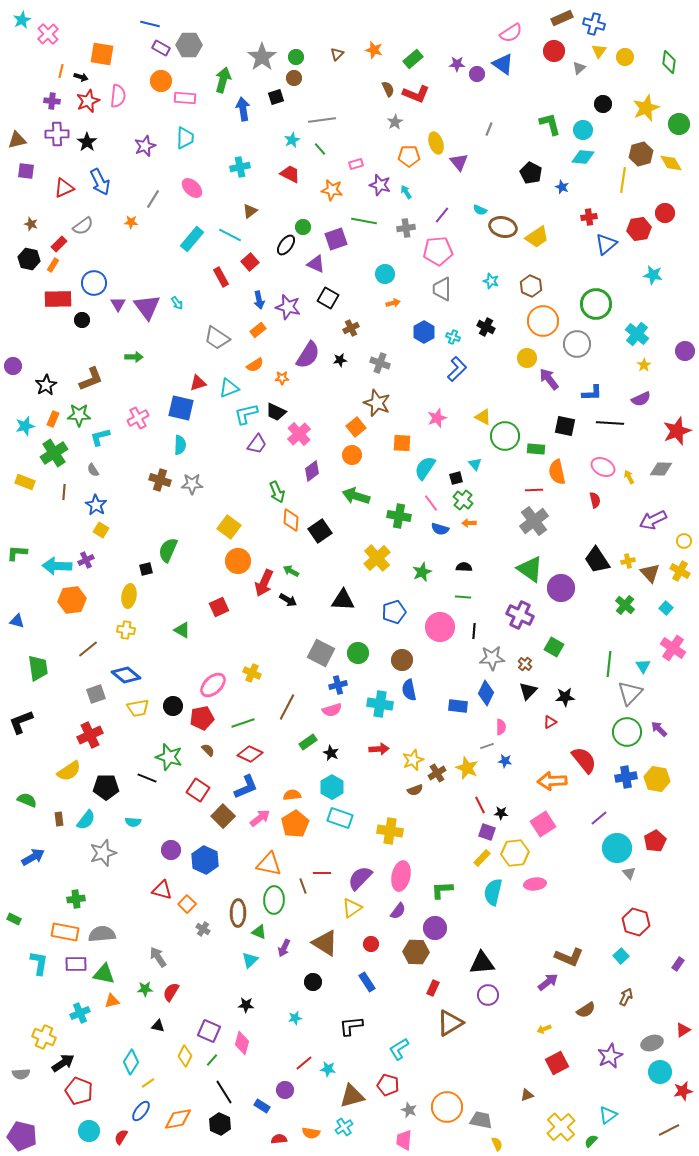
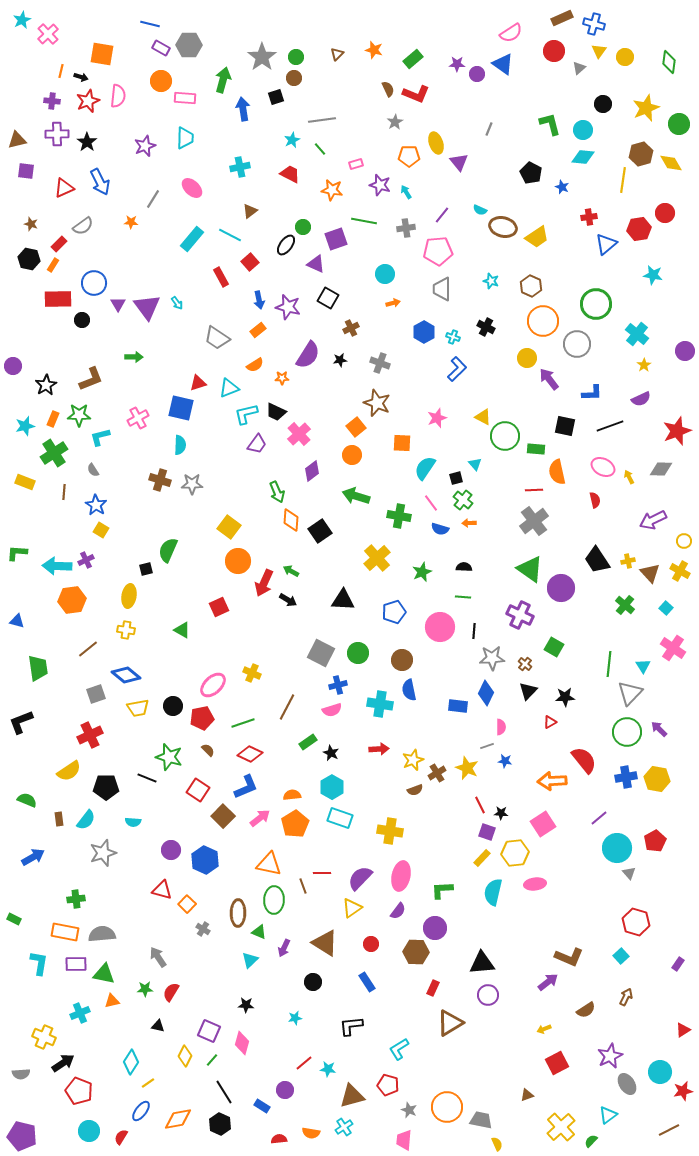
black line at (610, 423): moved 3 px down; rotated 24 degrees counterclockwise
gray ellipse at (652, 1043): moved 25 px left, 41 px down; rotated 75 degrees clockwise
